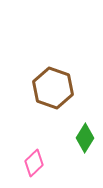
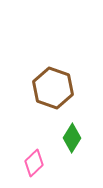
green diamond: moved 13 px left
